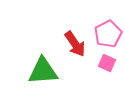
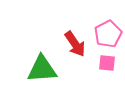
pink square: rotated 18 degrees counterclockwise
green triangle: moved 1 px left, 2 px up
